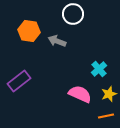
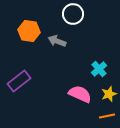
orange line: moved 1 px right
